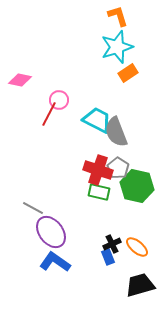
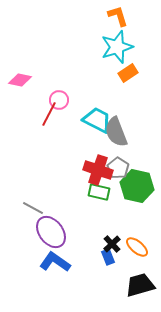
black cross: rotated 18 degrees counterclockwise
